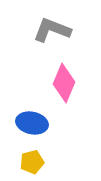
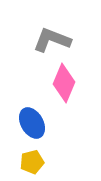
gray L-shape: moved 10 px down
blue ellipse: rotated 48 degrees clockwise
